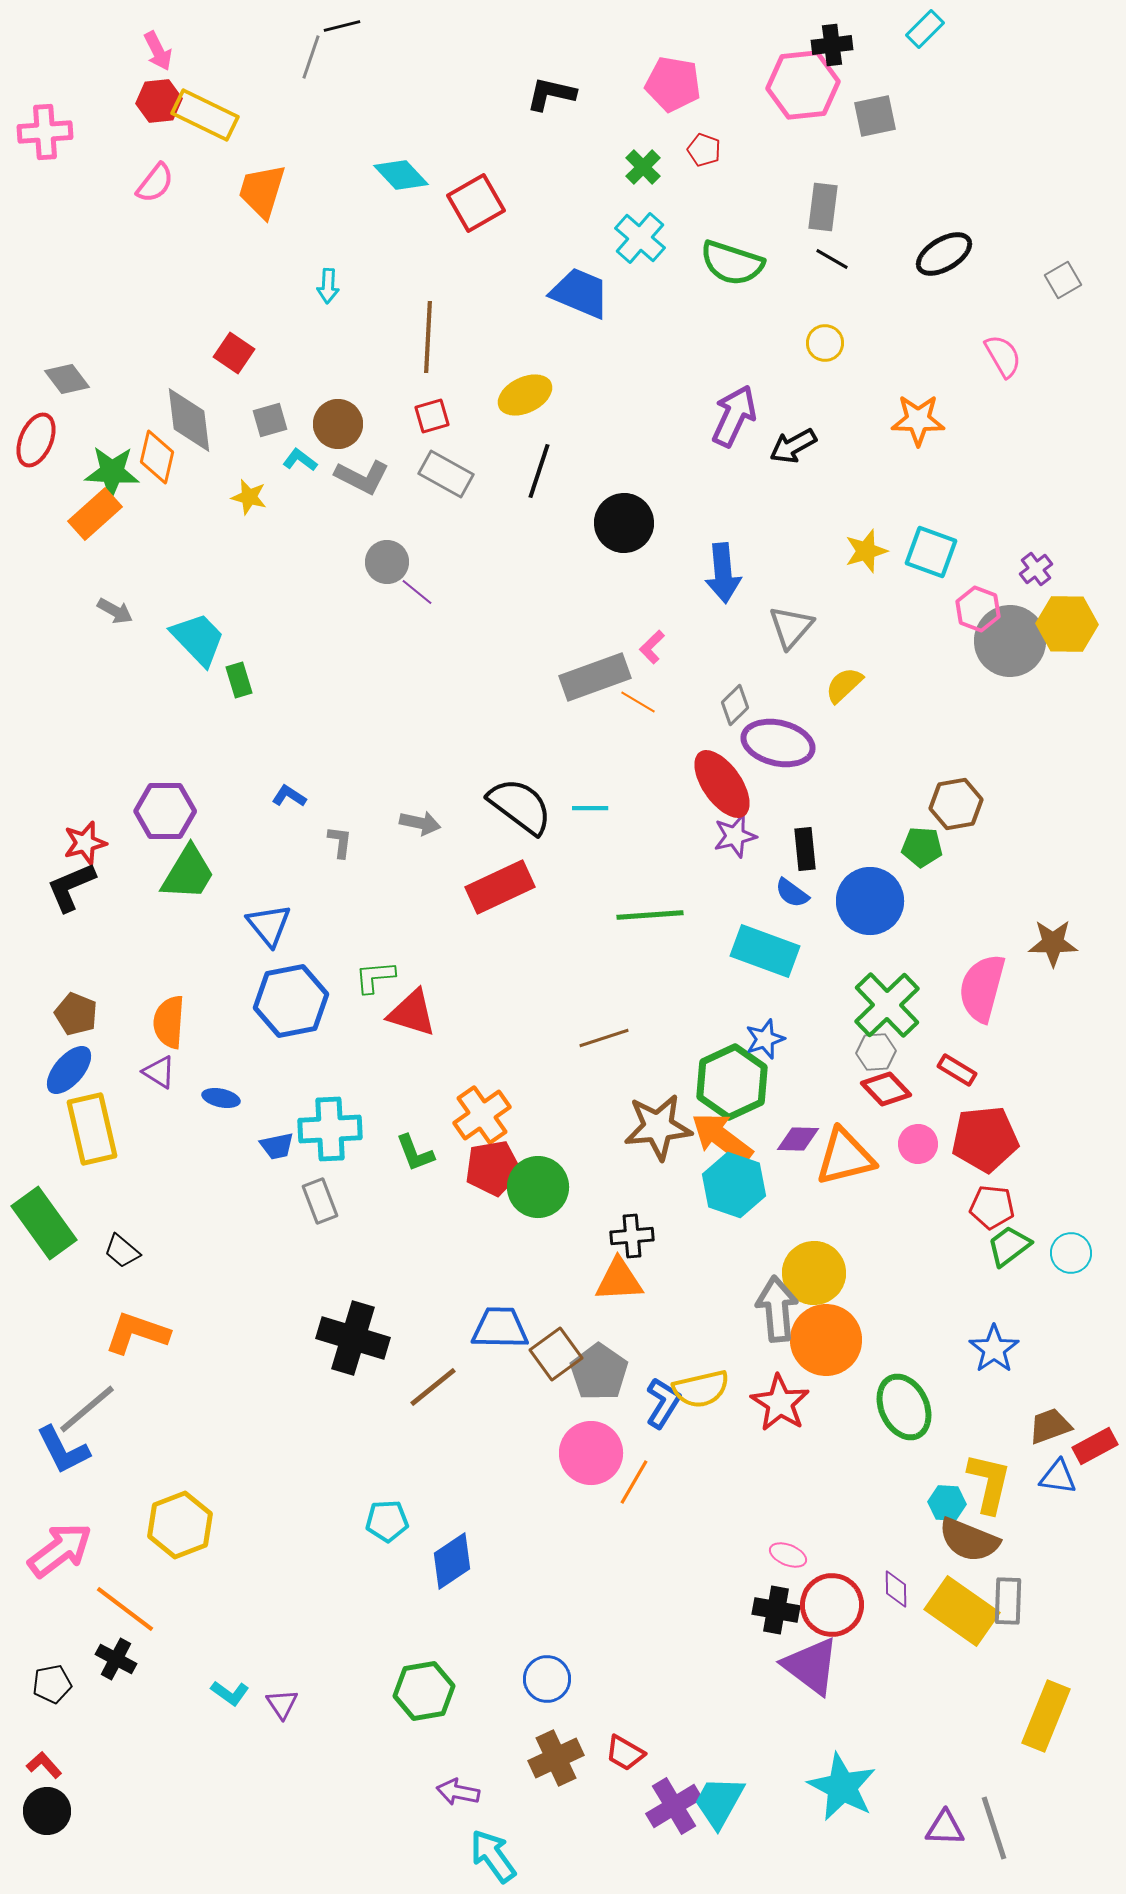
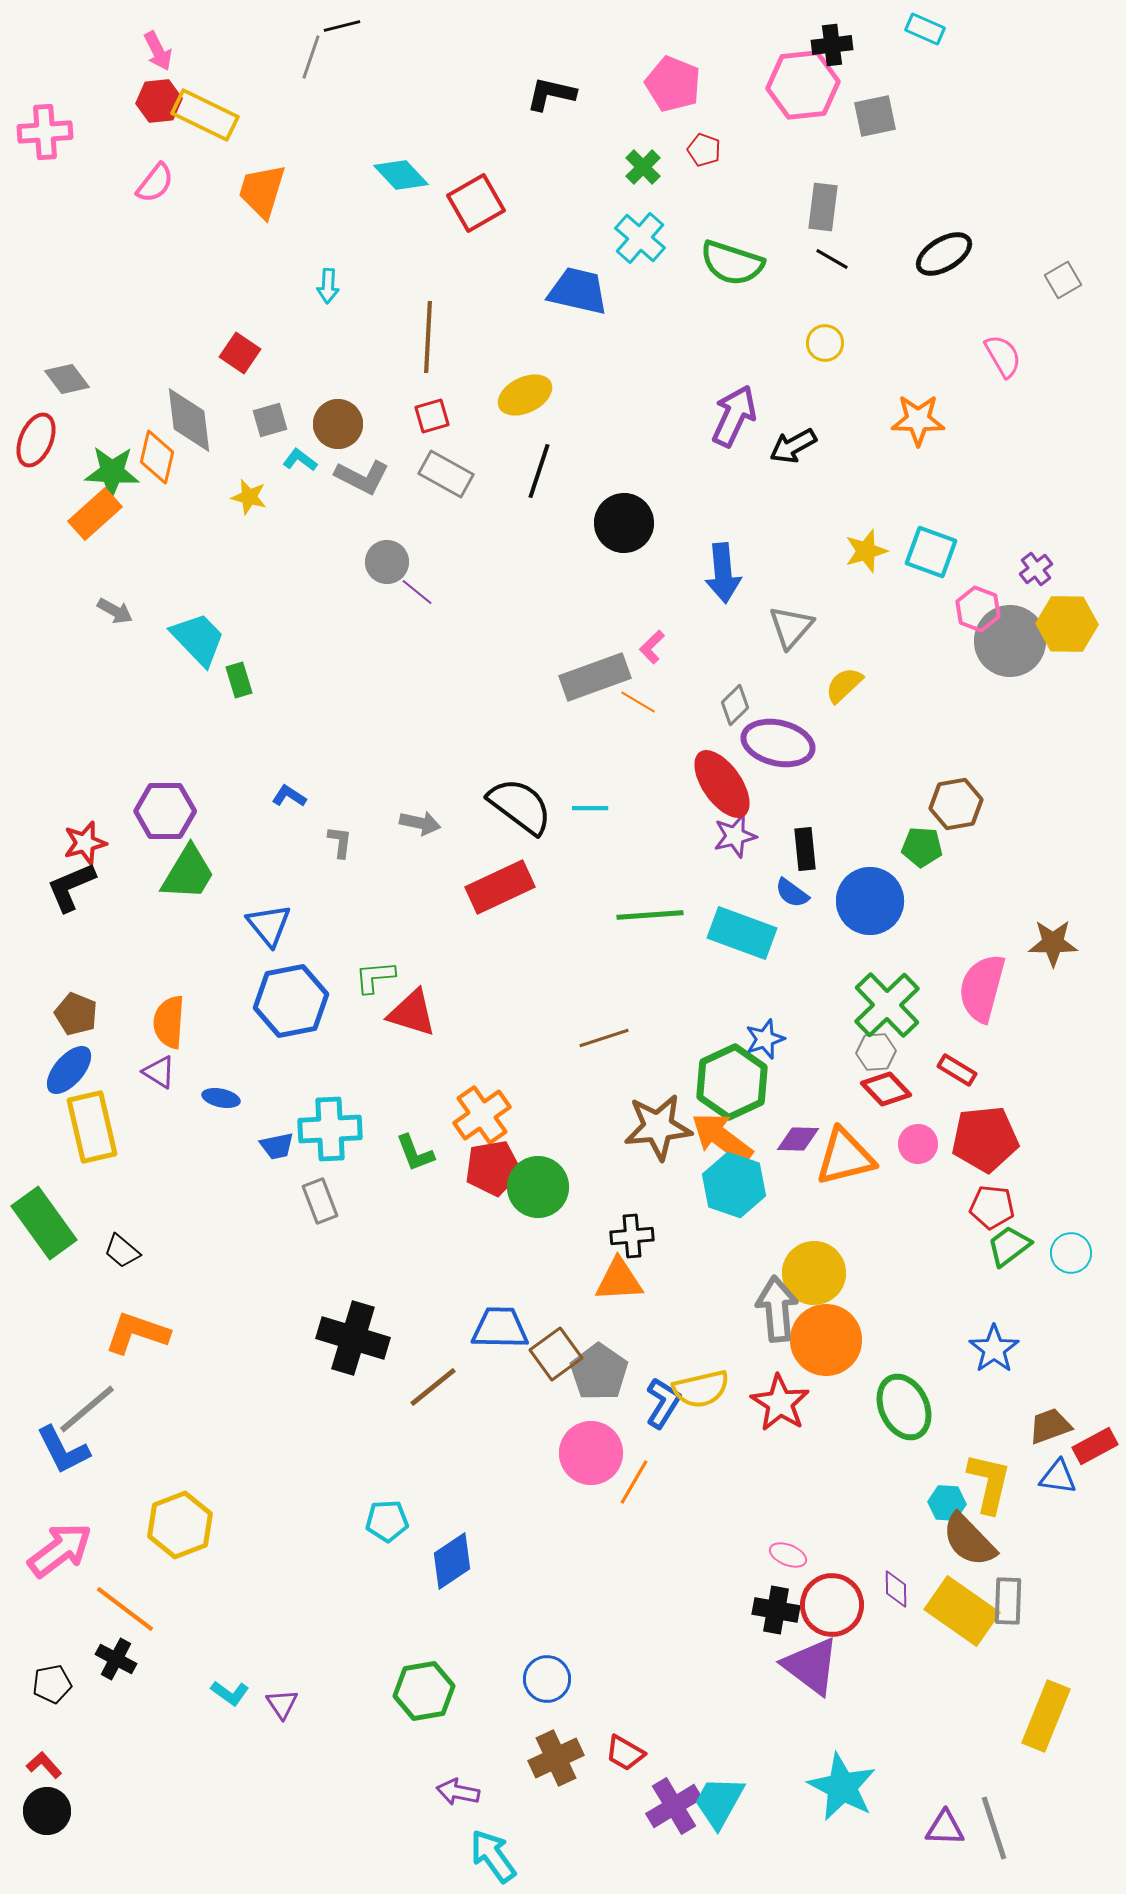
cyan rectangle at (925, 29): rotated 69 degrees clockwise
pink pentagon at (673, 84): rotated 12 degrees clockwise
blue trapezoid at (580, 293): moved 2 px left, 2 px up; rotated 10 degrees counterclockwise
red square at (234, 353): moved 6 px right
cyan rectangle at (765, 951): moved 23 px left, 18 px up
yellow rectangle at (92, 1129): moved 2 px up
brown semicircle at (969, 1540): rotated 24 degrees clockwise
